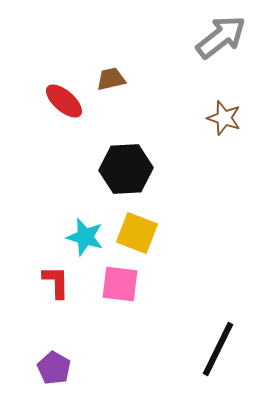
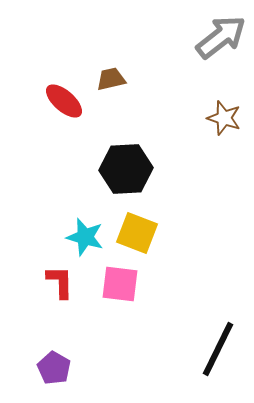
red L-shape: moved 4 px right
